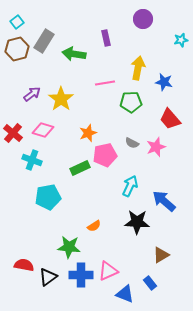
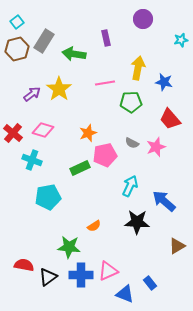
yellow star: moved 2 px left, 10 px up
brown triangle: moved 16 px right, 9 px up
